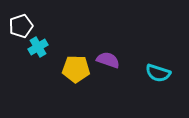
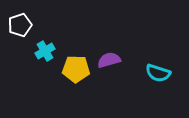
white pentagon: moved 1 px left, 1 px up
cyan cross: moved 7 px right, 4 px down
purple semicircle: moved 1 px right; rotated 35 degrees counterclockwise
